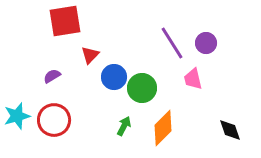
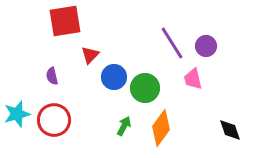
purple circle: moved 3 px down
purple semicircle: rotated 72 degrees counterclockwise
green circle: moved 3 px right
cyan star: moved 2 px up
orange diamond: moved 2 px left; rotated 9 degrees counterclockwise
